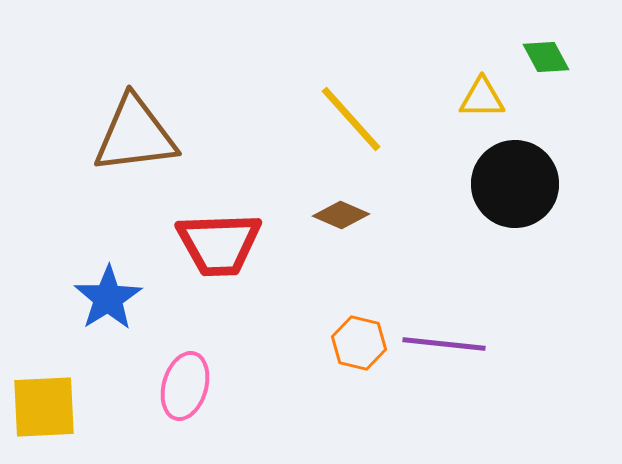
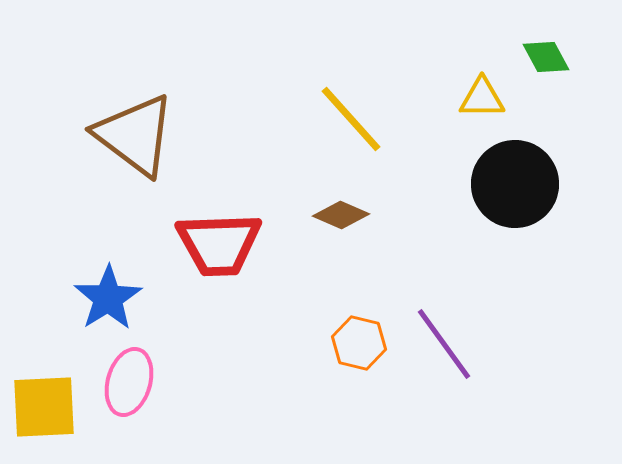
brown triangle: rotated 44 degrees clockwise
purple line: rotated 48 degrees clockwise
pink ellipse: moved 56 px left, 4 px up
